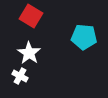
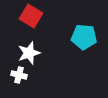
white star: rotated 20 degrees clockwise
white cross: moved 1 px left, 1 px up; rotated 14 degrees counterclockwise
